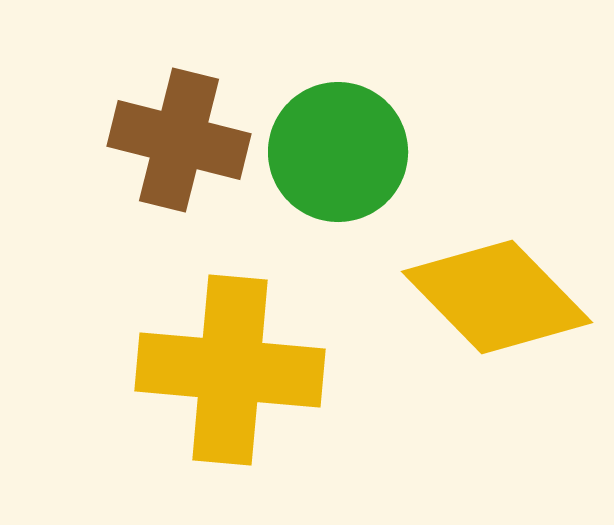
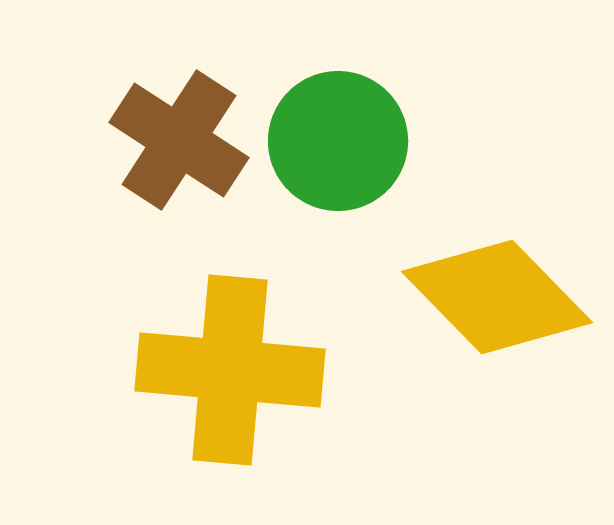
brown cross: rotated 19 degrees clockwise
green circle: moved 11 px up
